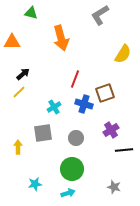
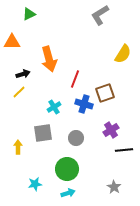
green triangle: moved 2 px left, 1 px down; rotated 40 degrees counterclockwise
orange arrow: moved 12 px left, 21 px down
black arrow: rotated 24 degrees clockwise
green circle: moved 5 px left
gray star: rotated 16 degrees clockwise
